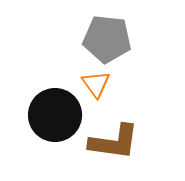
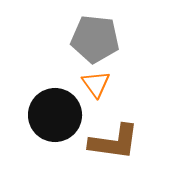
gray pentagon: moved 12 px left
